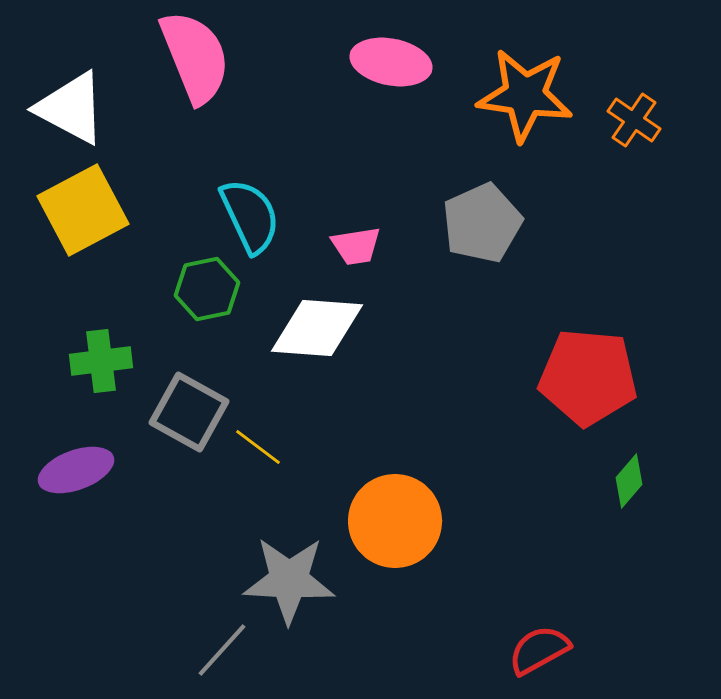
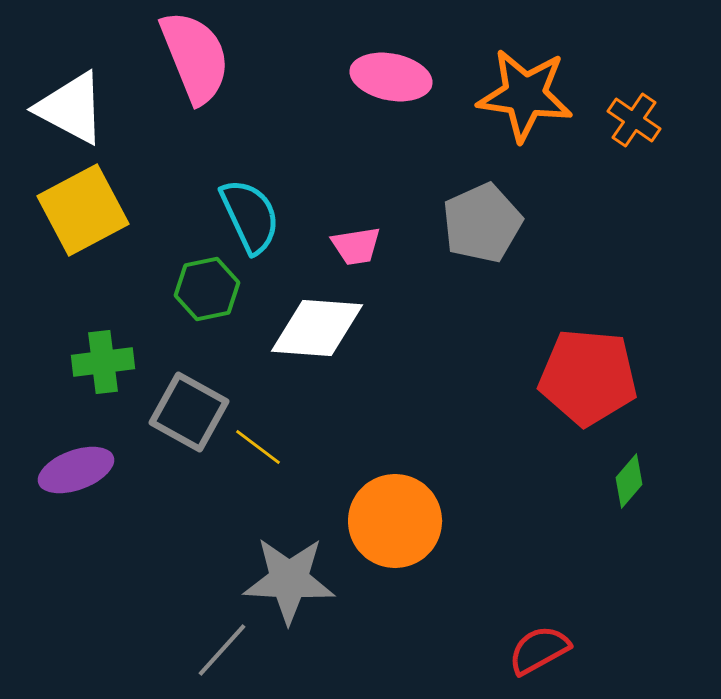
pink ellipse: moved 15 px down
green cross: moved 2 px right, 1 px down
